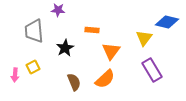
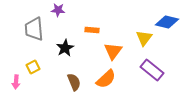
gray trapezoid: moved 2 px up
orange triangle: moved 2 px right
purple rectangle: rotated 20 degrees counterclockwise
pink arrow: moved 1 px right, 7 px down
orange semicircle: moved 1 px right
